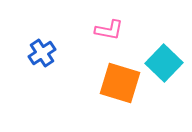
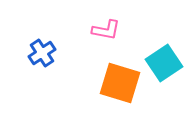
pink L-shape: moved 3 px left
cyan square: rotated 12 degrees clockwise
